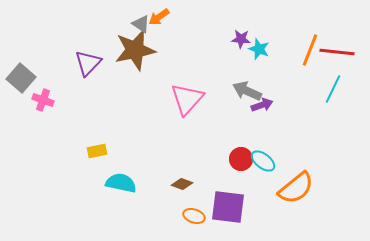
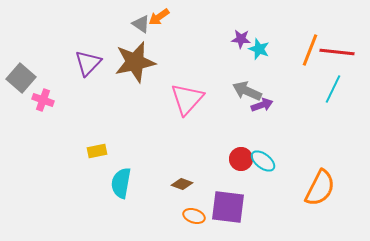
brown star: moved 12 px down
cyan semicircle: rotated 92 degrees counterclockwise
orange semicircle: moved 24 px right; rotated 24 degrees counterclockwise
